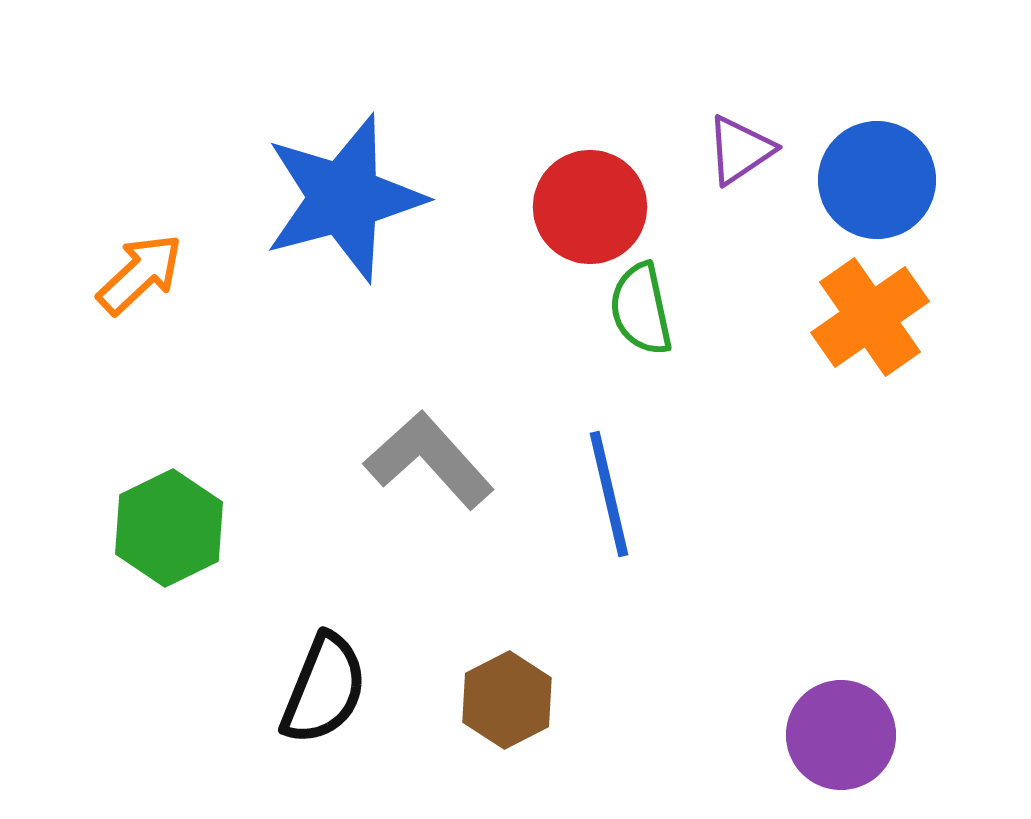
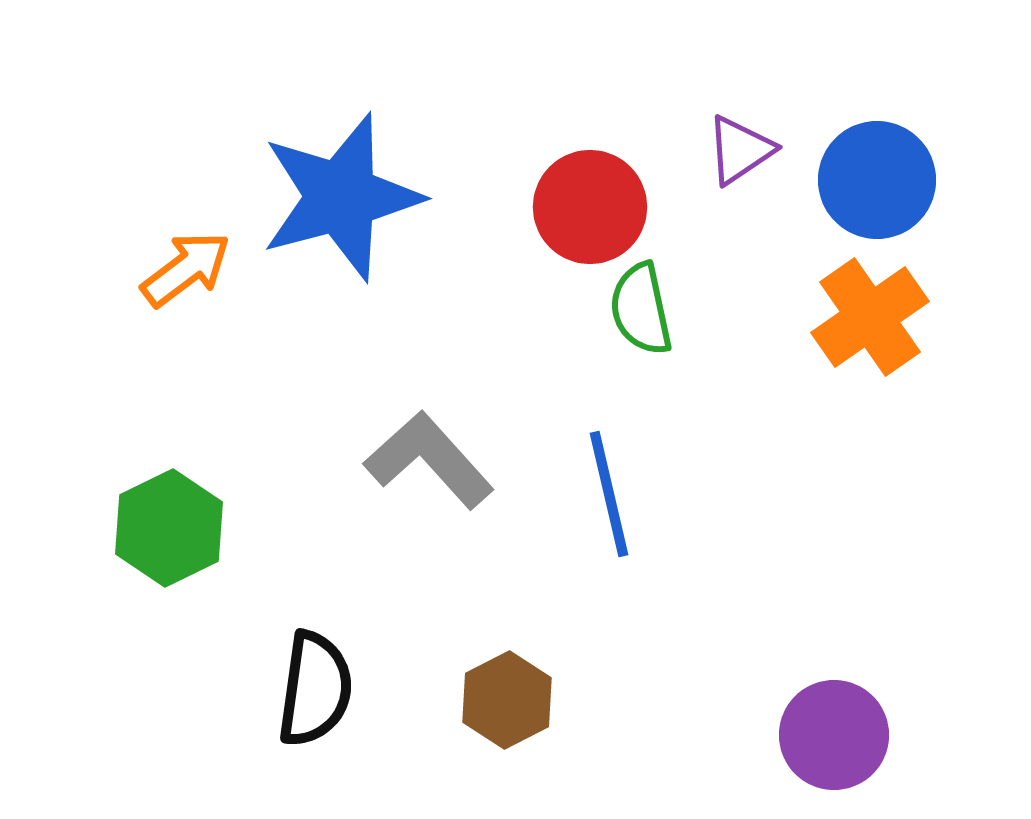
blue star: moved 3 px left, 1 px up
orange arrow: moved 46 px right, 5 px up; rotated 6 degrees clockwise
black semicircle: moved 9 px left; rotated 14 degrees counterclockwise
purple circle: moved 7 px left
